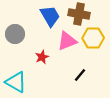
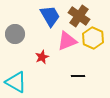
brown cross: moved 2 px down; rotated 25 degrees clockwise
yellow hexagon: rotated 25 degrees clockwise
black line: moved 2 px left, 1 px down; rotated 48 degrees clockwise
